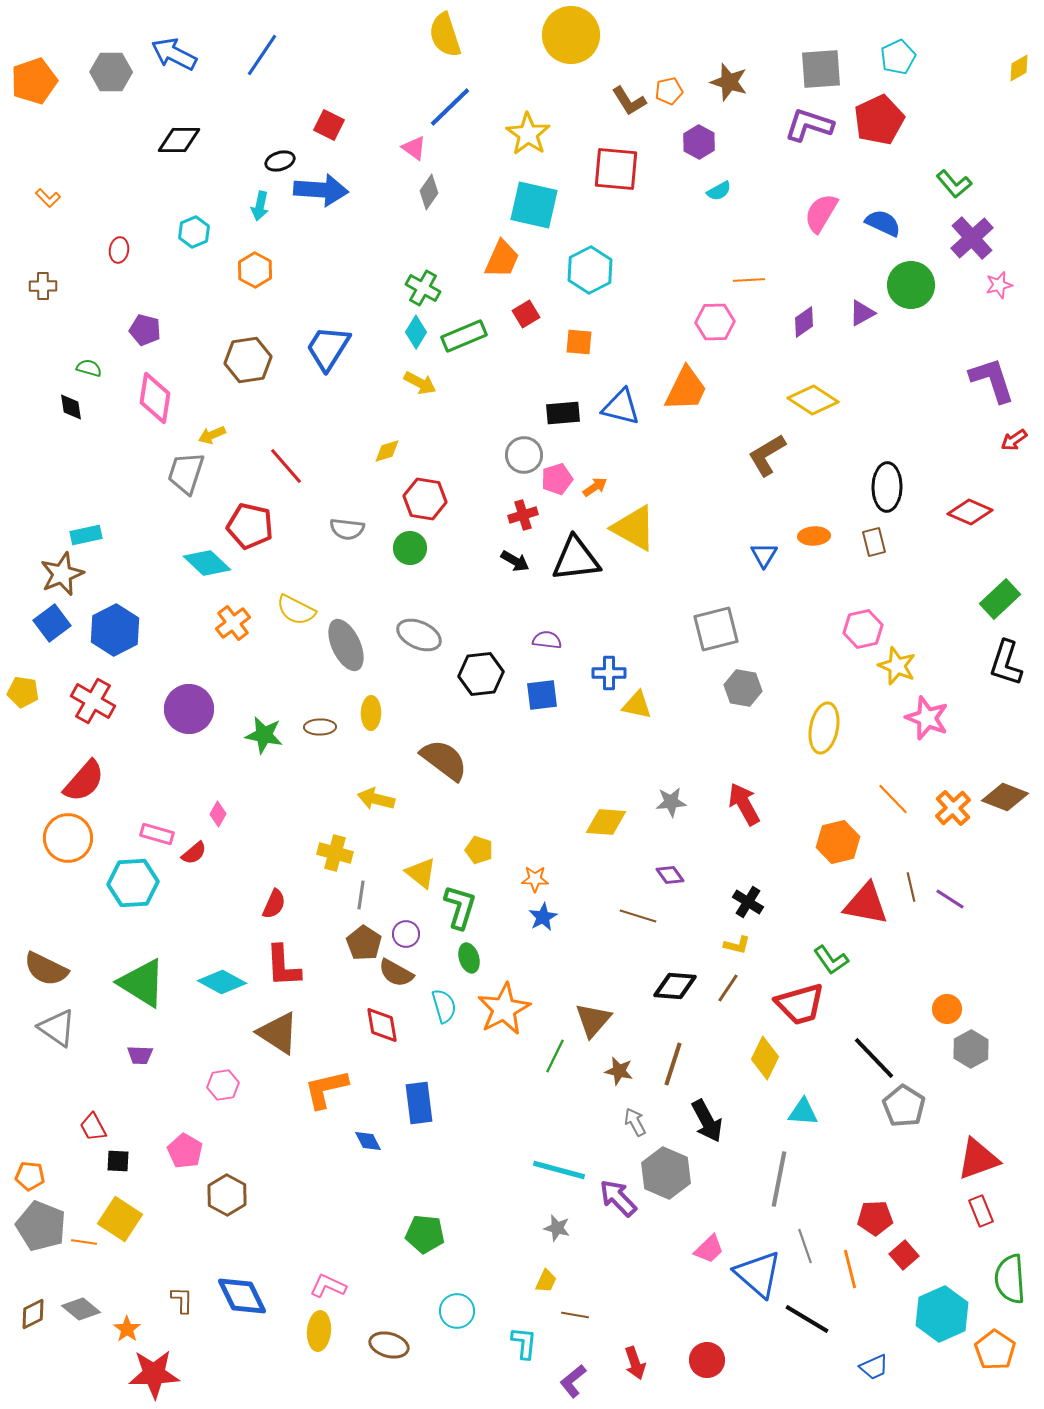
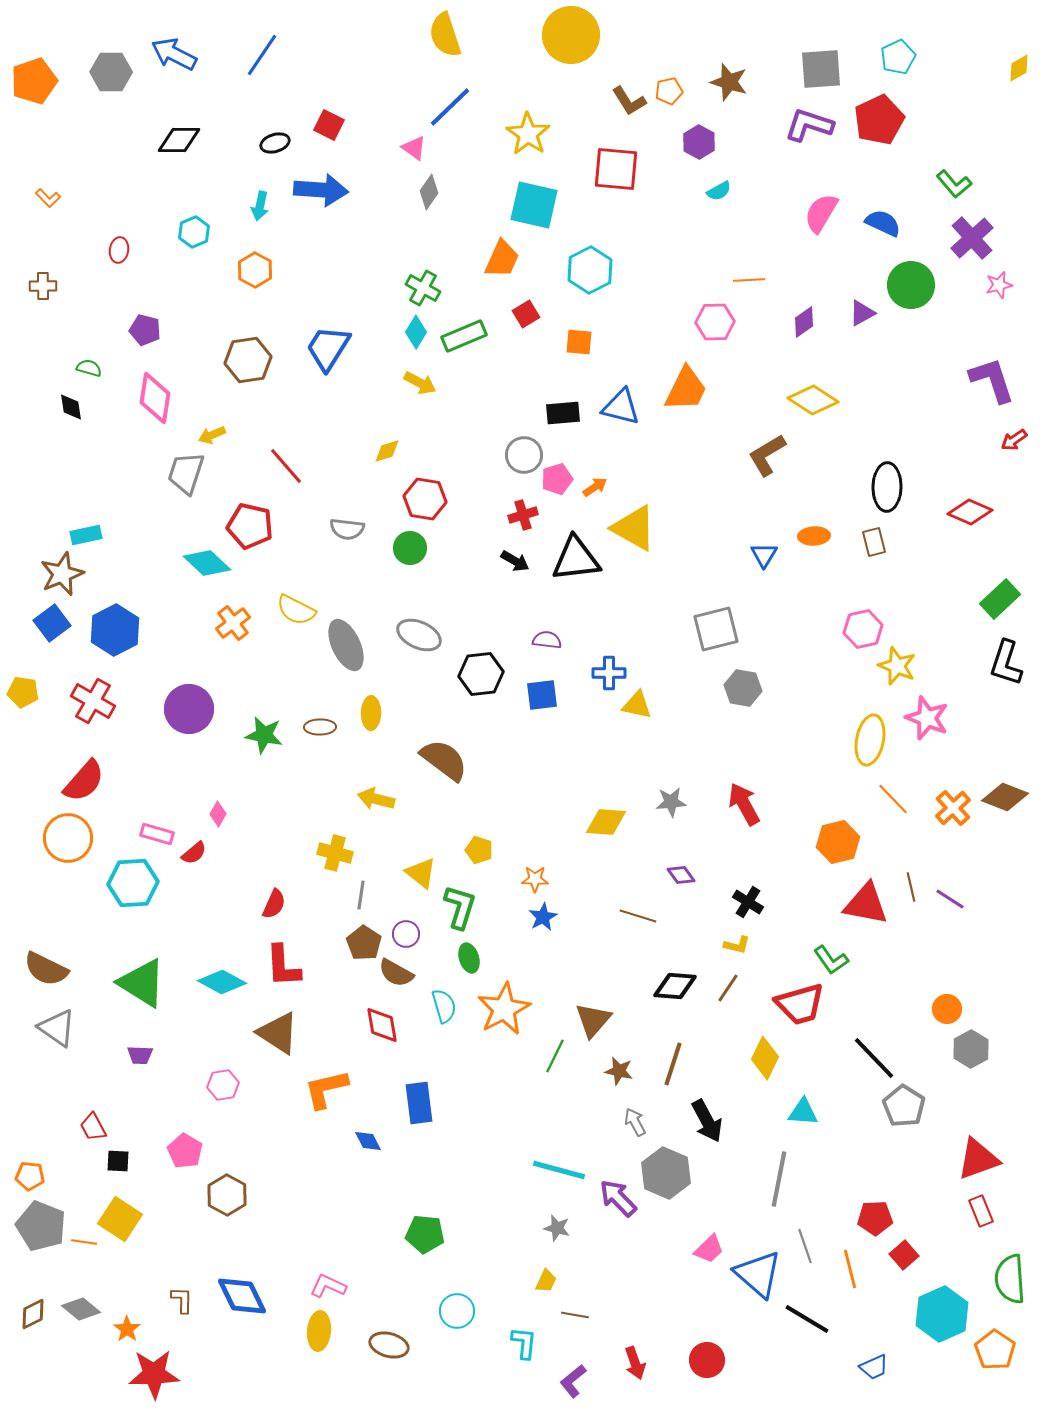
black ellipse at (280, 161): moved 5 px left, 18 px up
yellow ellipse at (824, 728): moved 46 px right, 12 px down
purple diamond at (670, 875): moved 11 px right
